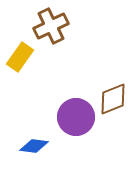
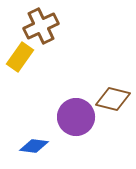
brown cross: moved 10 px left
brown diamond: rotated 36 degrees clockwise
